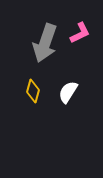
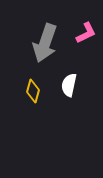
pink L-shape: moved 6 px right
white semicircle: moved 1 px right, 7 px up; rotated 20 degrees counterclockwise
